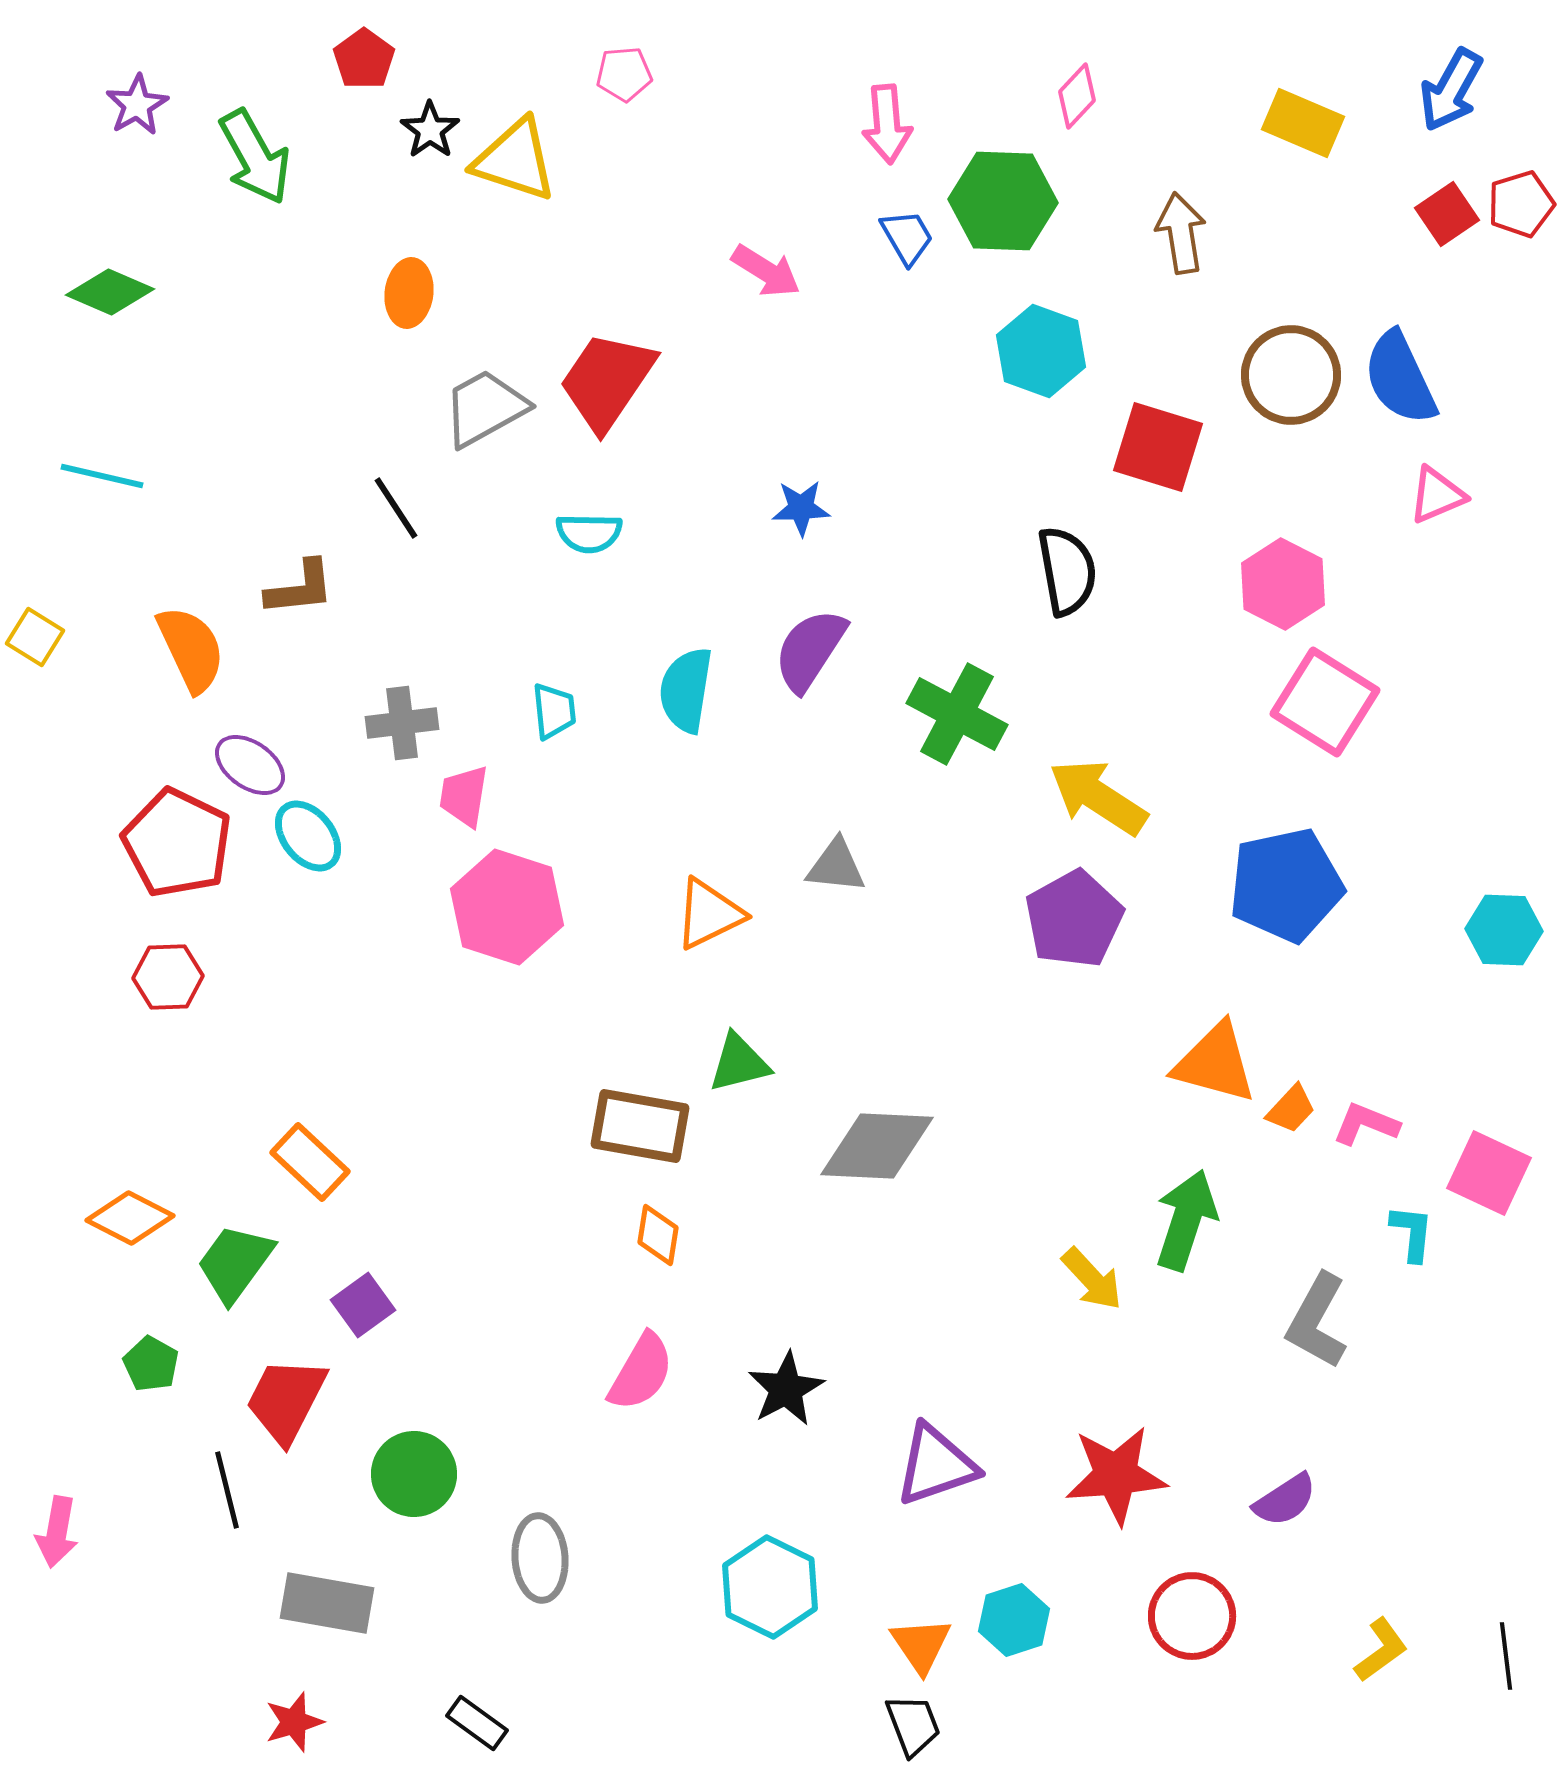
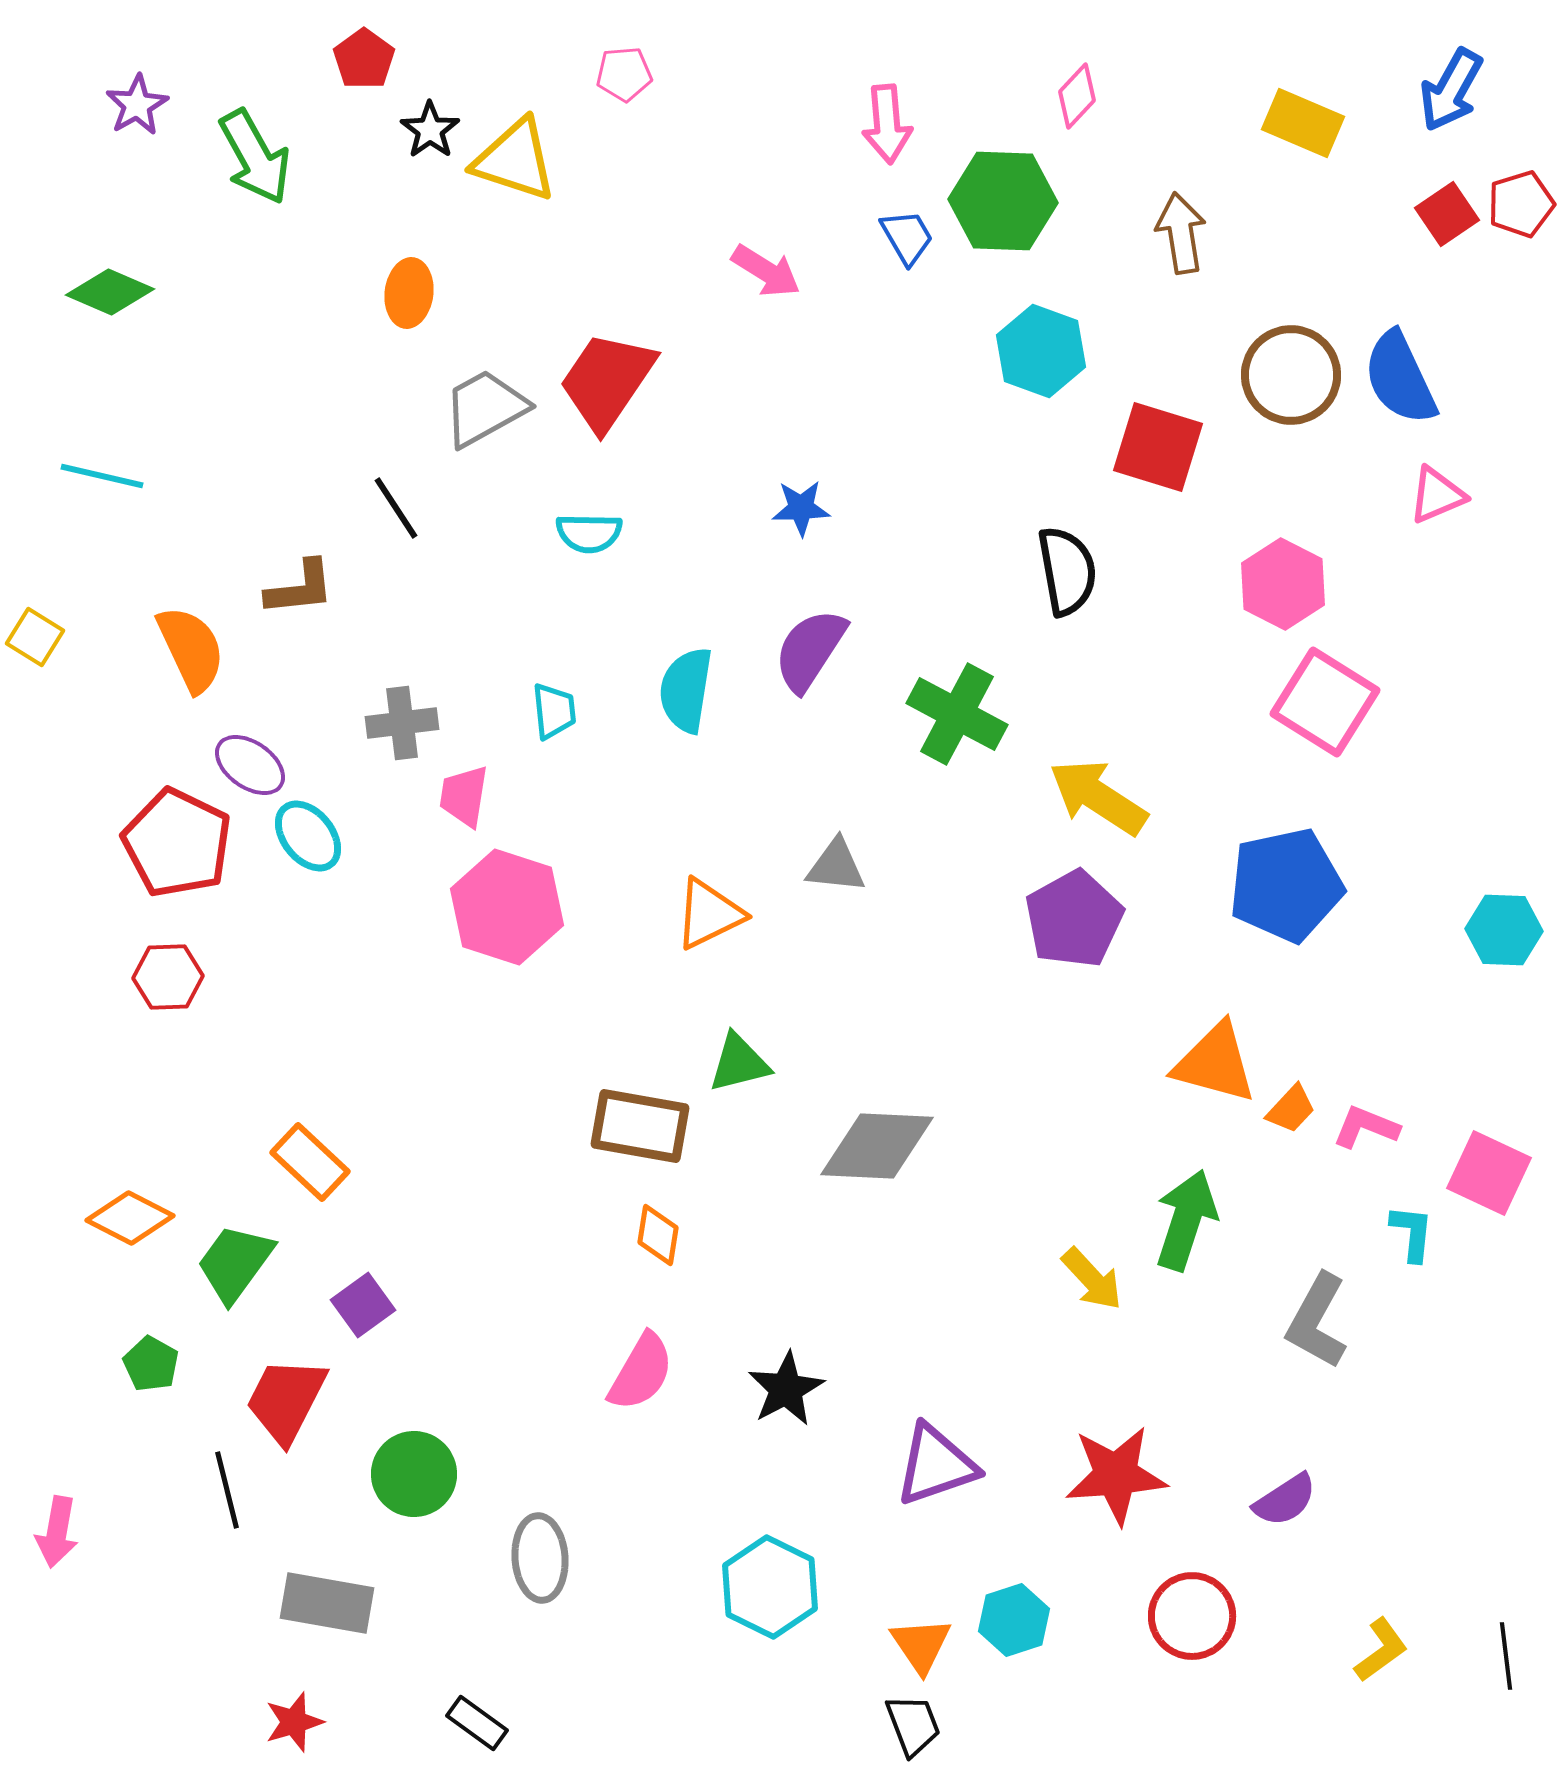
pink L-shape at (1366, 1124): moved 3 px down
